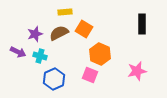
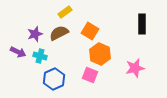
yellow rectangle: rotated 32 degrees counterclockwise
orange square: moved 6 px right, 2 px down
pink star: moved 2 px left, 3 px up
